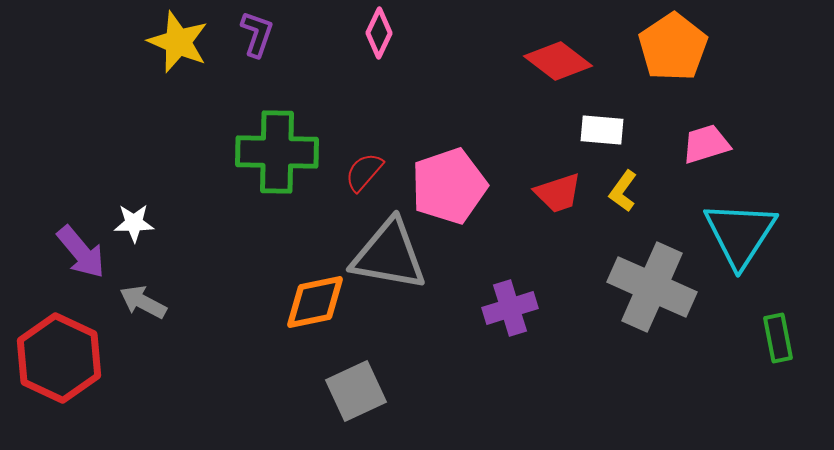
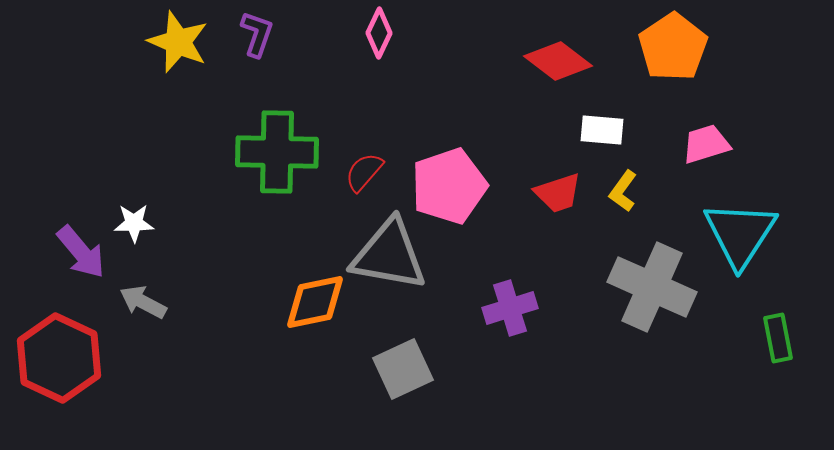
gray square: moved 47 px right, 22 px up
